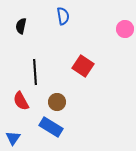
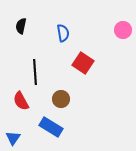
blue semicircle: moved 17 px down
pink circle: moved 2 px left, 1 px down
red square: moved 3 px up
brown circle: moved 4 px right, 3 px up
